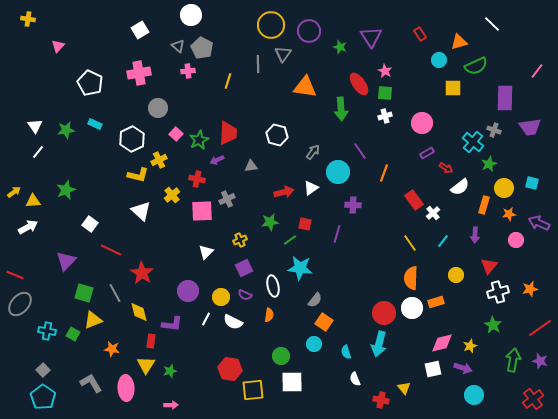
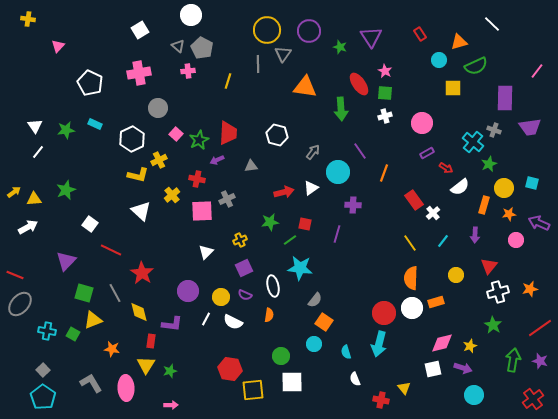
yellow circle at (271, 25): moved 4 px left, 5 px down
yellow triangle at (33, 201): moved 1 px right, 2 px up
